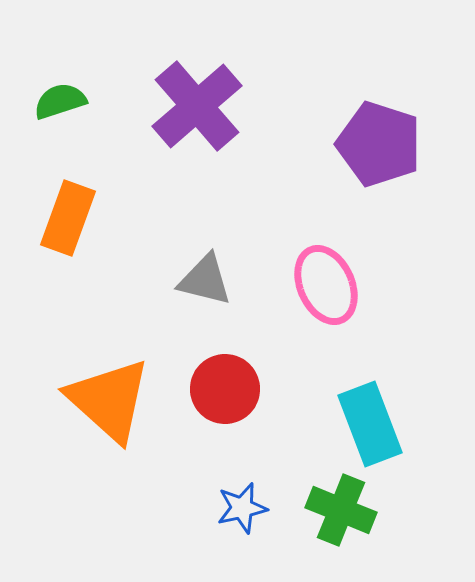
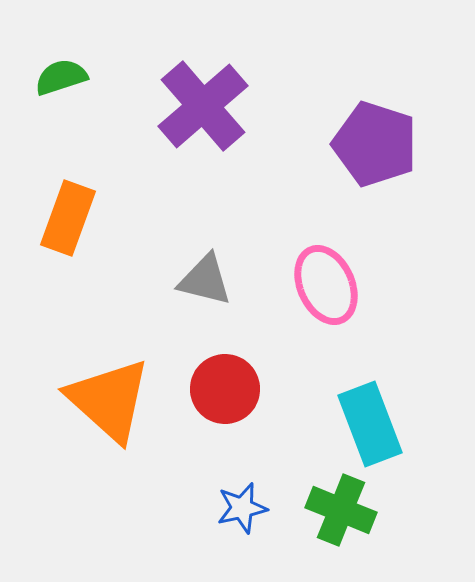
green semicircle: moved 1 px right, 24 px up
purple cross: moved 6 px right
purple pentagon: moved 4 px left
